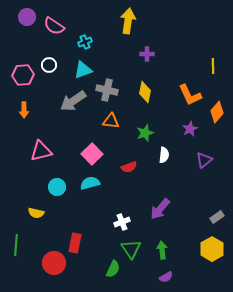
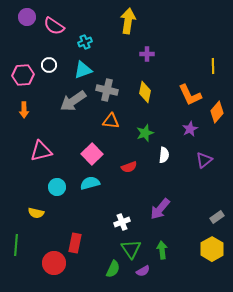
purple semicircle: moved 23 px left, 6 px up
